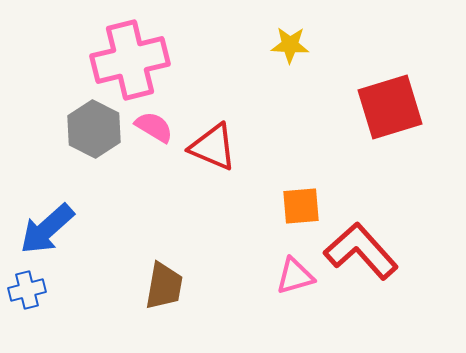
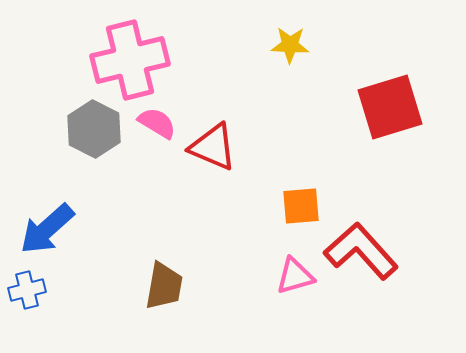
pink semicircle: moved 3 px right, 4 px up
